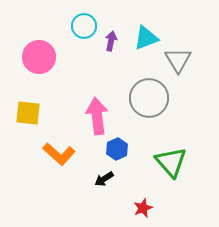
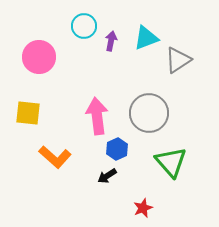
gray triangle: rotated 28 degrees clockwise
gray circle: moved 15 px down
orange L-shape: moved 4 px left, 3 px down
black arrow: moved 3 px right, 3 px up
